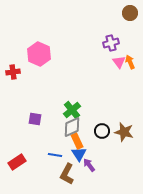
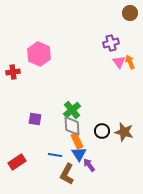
gray diamond: moved 1 px up; rotated 70 degrees counterclockwise
